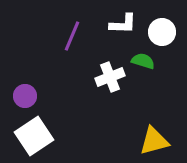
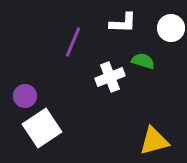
white L-shape: moved 1 px up
white circle: moved 9 px right, 4 px up
purple line: moved 1 px right, 6 px down
white square: moved 8 px right, 8 px up
